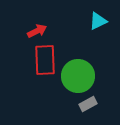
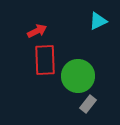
gray rectangle: rotated 24 degrees counterclockwise
